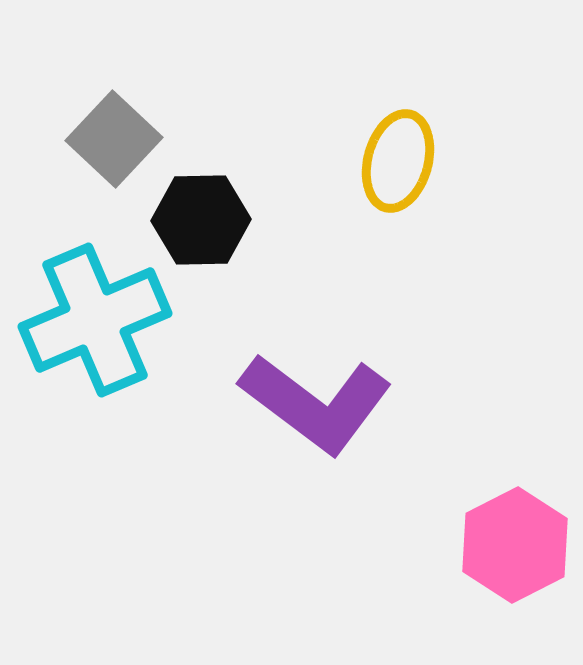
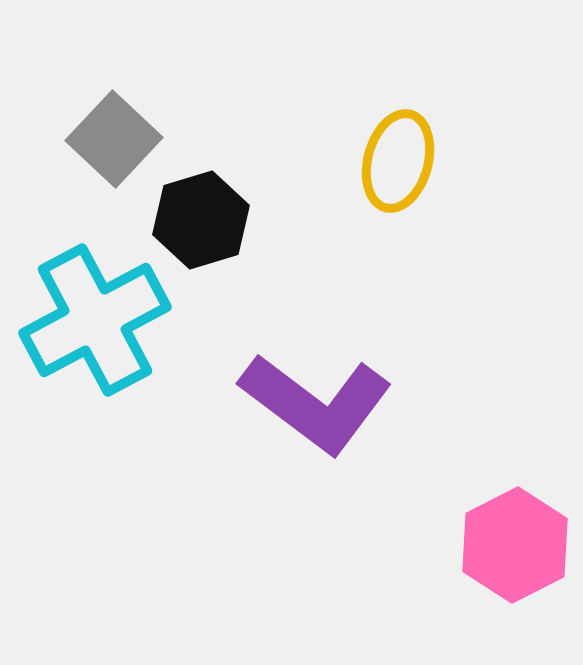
black hexagon: rotated 16 degrees counterclockwise
cyan cross: rotated 5 degrees counterclockwise
